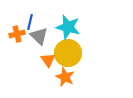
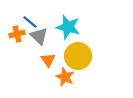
blue line: rotated 63 degrees counterclockwise
yellow circle: moved 10 px right, 3 px down
